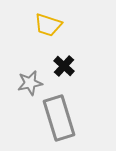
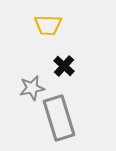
yellow trapezoid: rotated 16 degrees counterclockwise
gray star: moved 2 px right, 5 px down
